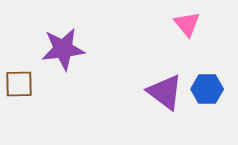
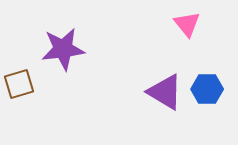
brown square: rotated 16 degrees counterclockwise
purple triangle: rotated 6 degrees counterclockwise
